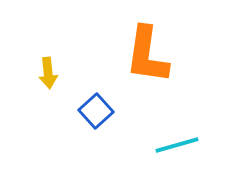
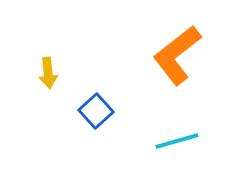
orange L-shape: moved 30 px right; rotated 44 degrees clockwise
cyan line: moved 4 px up
